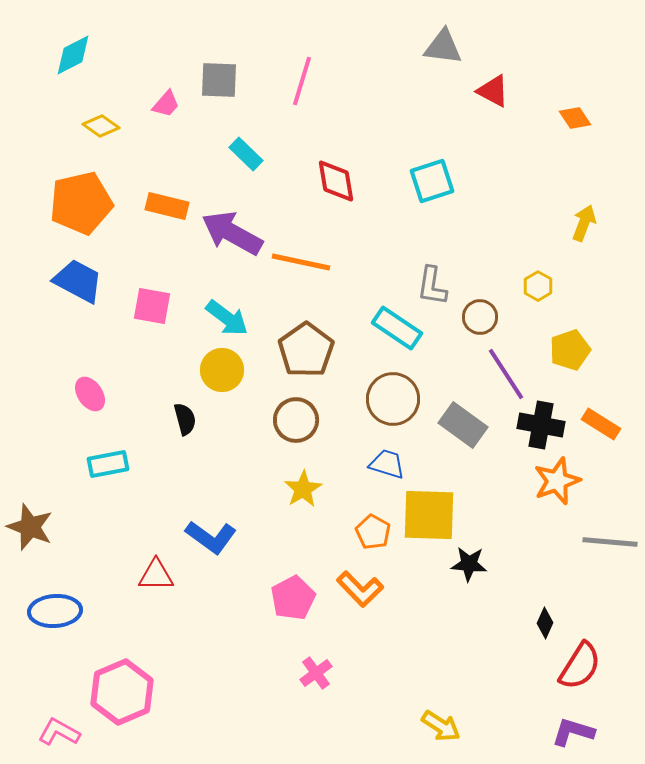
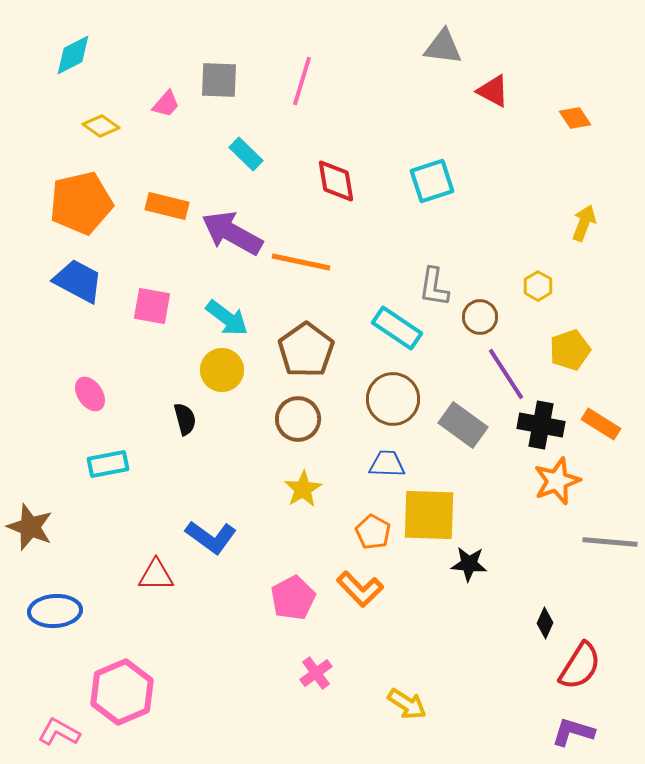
gray L-shape at (432, 286): moved 2 px right, 1 px down
brown circle at (296, 420): moved 2 px right, 1 px up
blue trapezoid at (387, 464): rotated 15 degrees counterclockwise
yellow arrow at (441, 726): moved 34 px left, 22 px up
